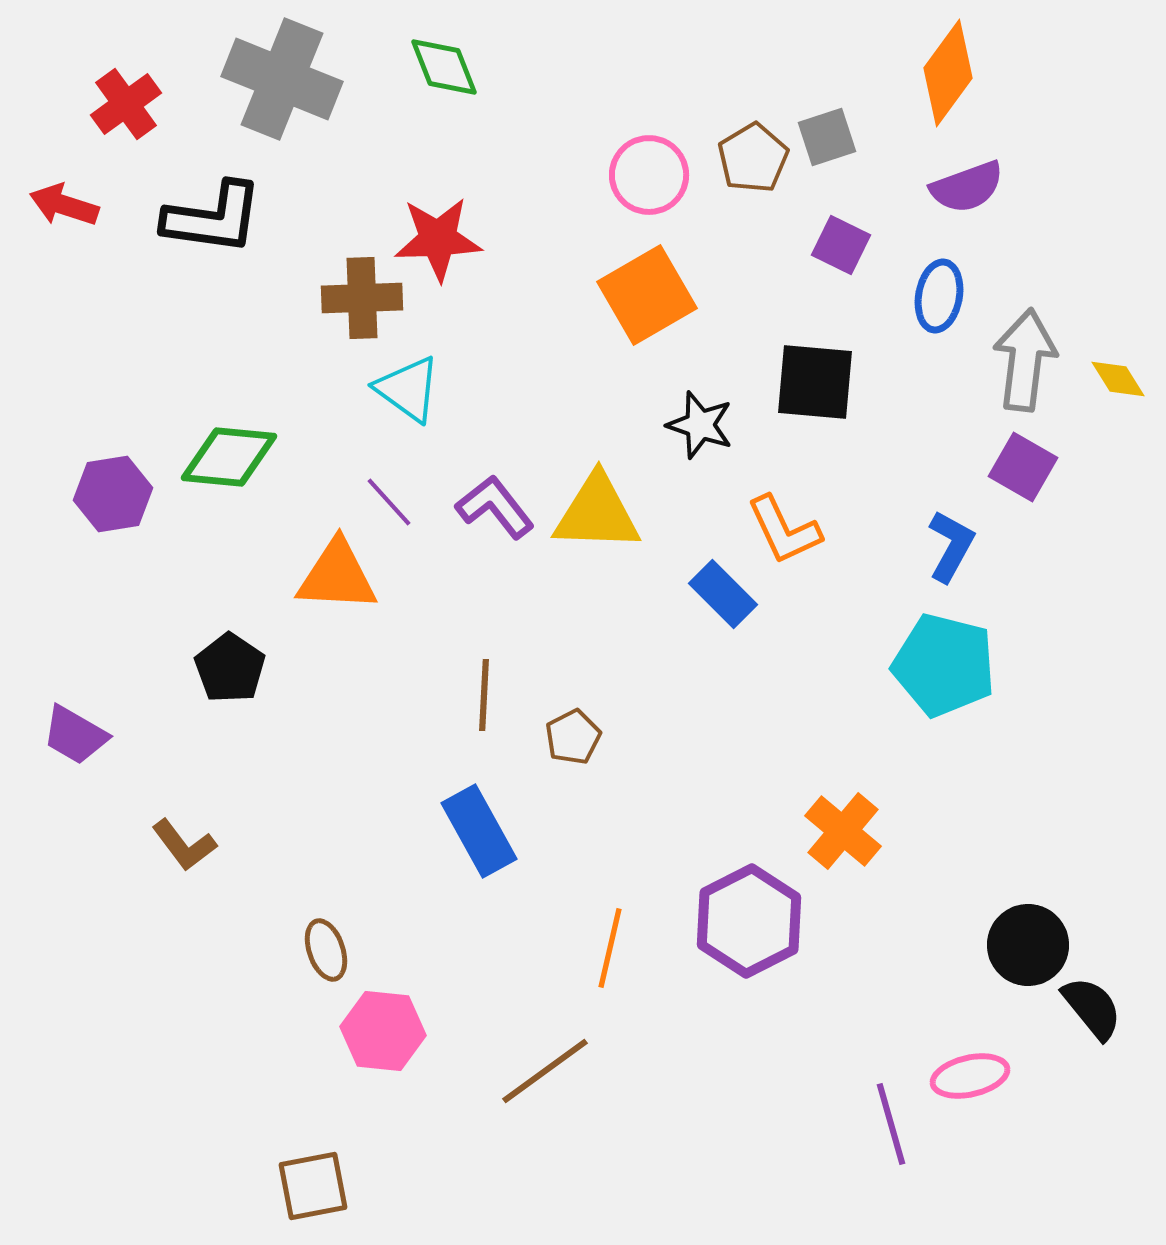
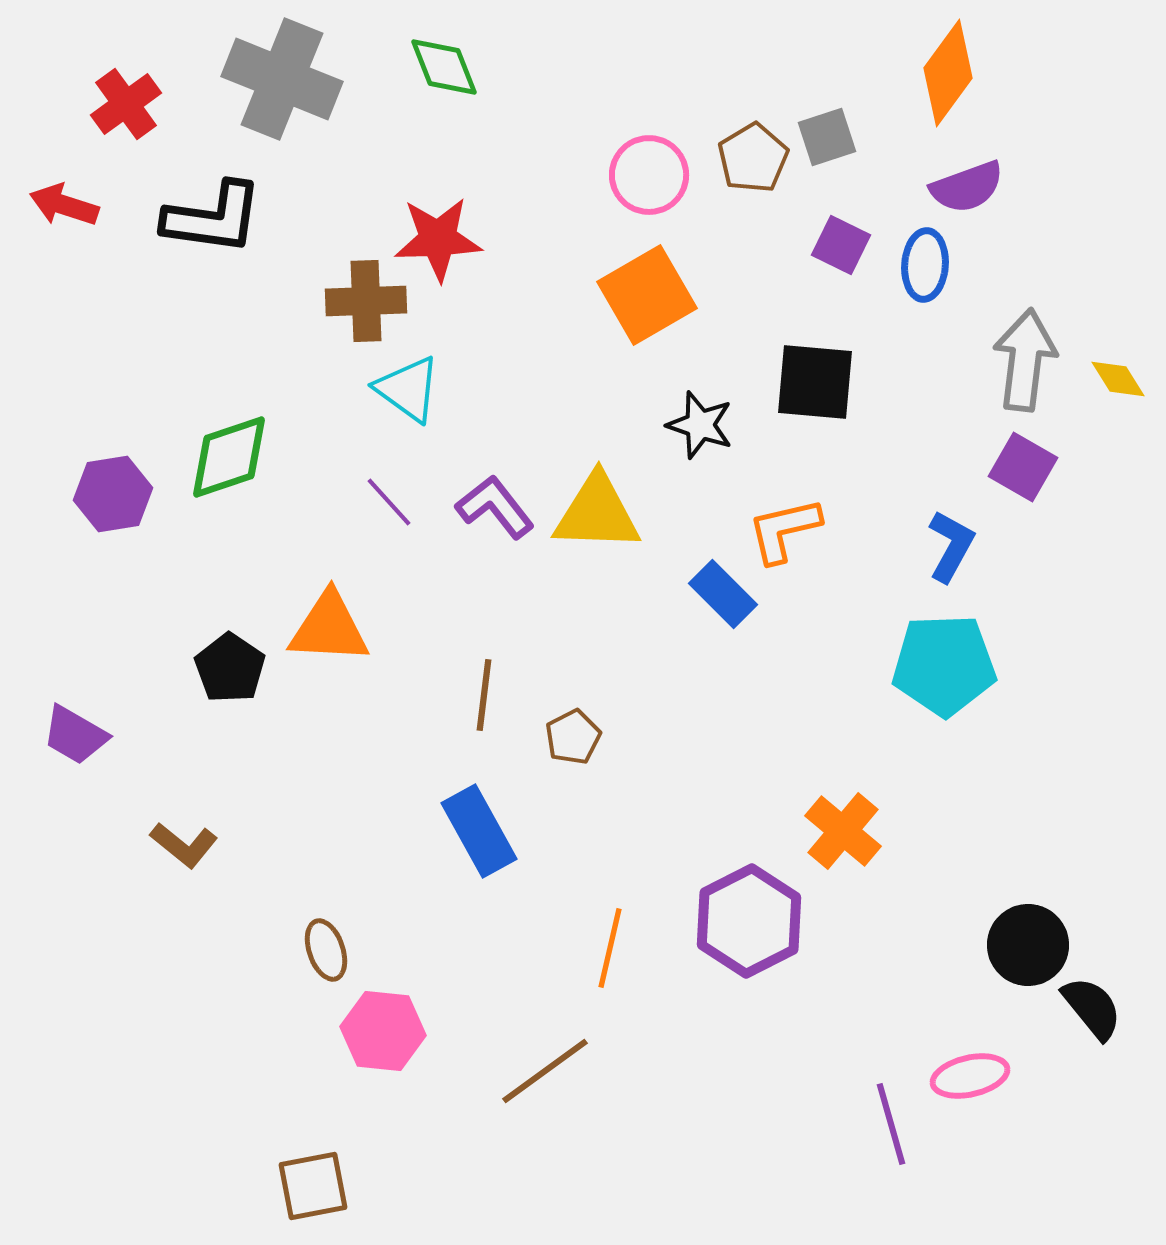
blue ellipse at (939, 296): moved 14 px left, 31 px up; rotated 6 degrees counterclockwise
brown cross at (362, 298): moved 4 px right, 3 px down
green diamond at (229, 457): rotated 24 degrees counterclockwise
orange L-shape at (784, 530): rotated 102 degrees clockwise
orange triangle at (337, 576): moved 8 px left, 52 px down
cyan pentagon at (944, 665): rotated 16 degrees counterclockwise
brown line at (484, 695): rotated 4 degrees clockwise
brown L-shape at (184, 845): rotated 14 degrees counterclockwise
